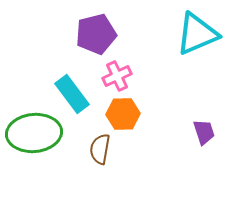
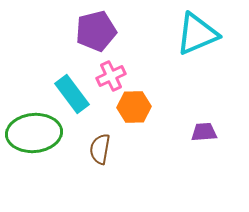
purple pentagon: moved 3 px up
pink cross: moved 6 px left
orange hexagon: moved 11 px right, 7 px up
purple trapezoid: rotated 76 degrees counterclockwise
